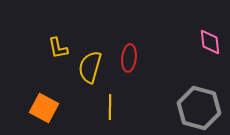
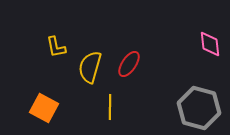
pink diamond: moved 2 px down
yellow L-shape: moved 2 px left, 1 px up
red ellipse: moved 6 px down; rotated 28 degrees clockwise
